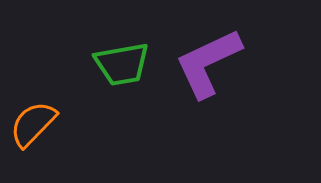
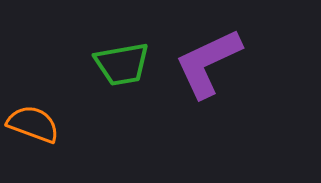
orange semicircle: rotated 66 degrees clockwise
